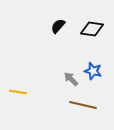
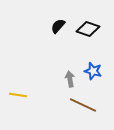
black diamond: moved 4 px left; rotated 10 degrees clockwise
gray arrow: moved 1 px left; rotated 35 degrees clockwise
yellow line: moved 3 px down
brown line: rotated 12 degrees clockwise
